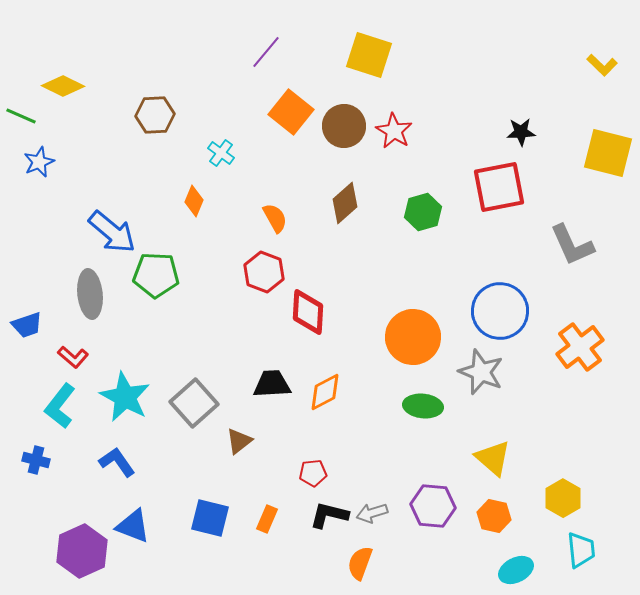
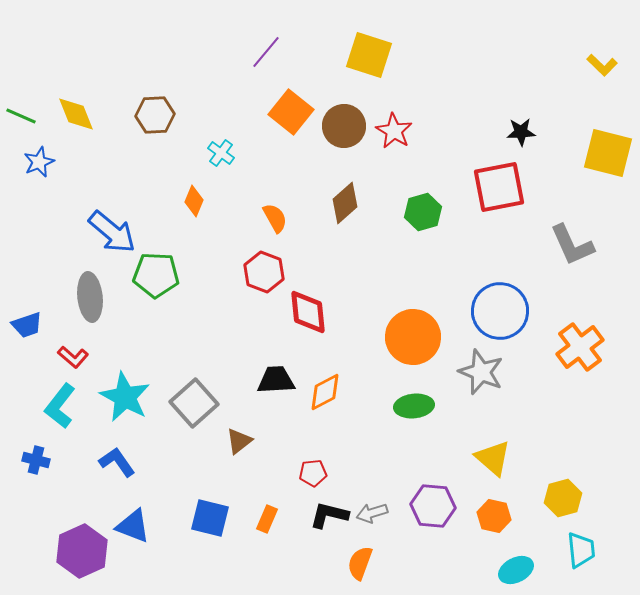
yellow diamond at (63, 86): moved 13 px right, 28 px down; rotated 42 degrees clockwise
gray ellipse at (90, 294): moved 3 px down
red diamond at (308, 312): rotated 9 degrees counterclockwise
black trapezoid at (272, 384): moved 4 px right, 4 px up
green ellipse at (423, 406): moved 9 px left; rotated 12 degrees counterclockwise
yellow hexagon at (563, 498): rotated 15 degrees clockwise
